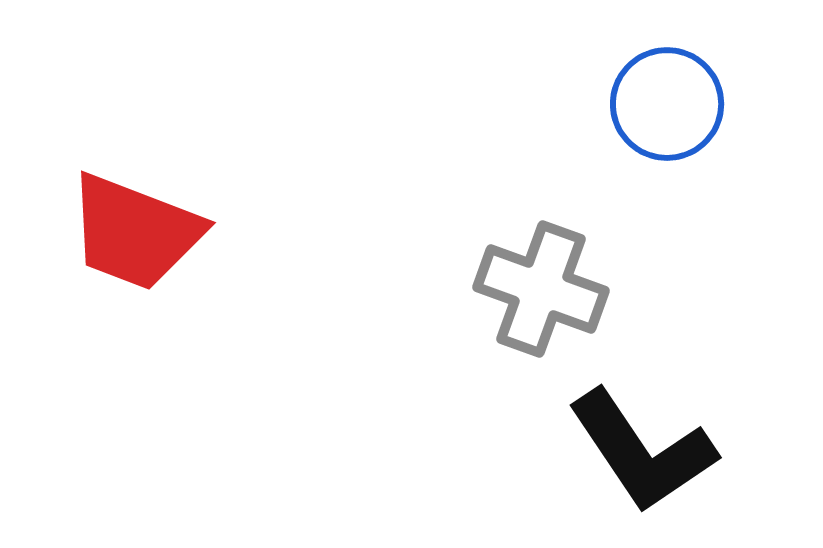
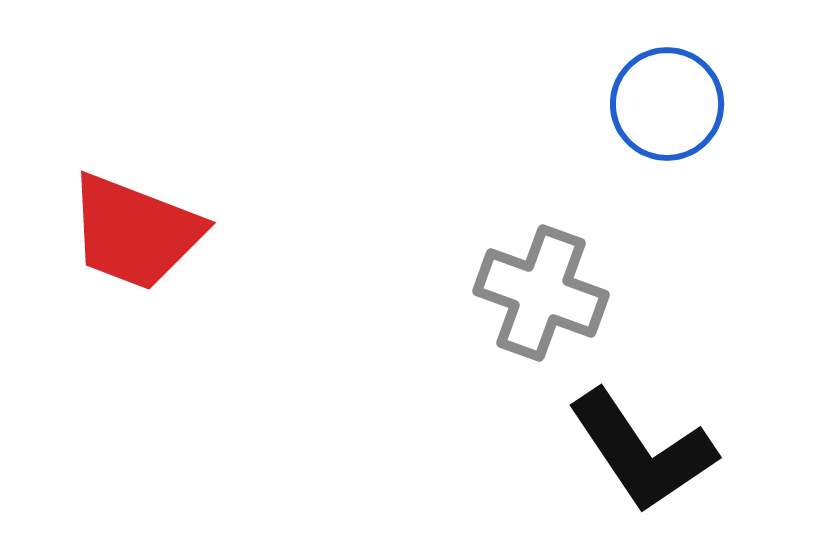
gray cross: moved 4 px down
